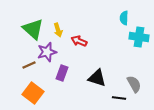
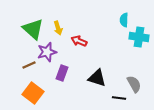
cyan semicircle: moved 2 px down
yellow arrow: moved 2 px up
